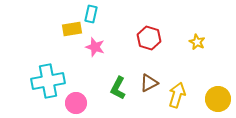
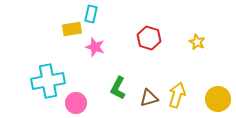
brown triangle: moved 15 px down; rotated 12 degrees clockwise
